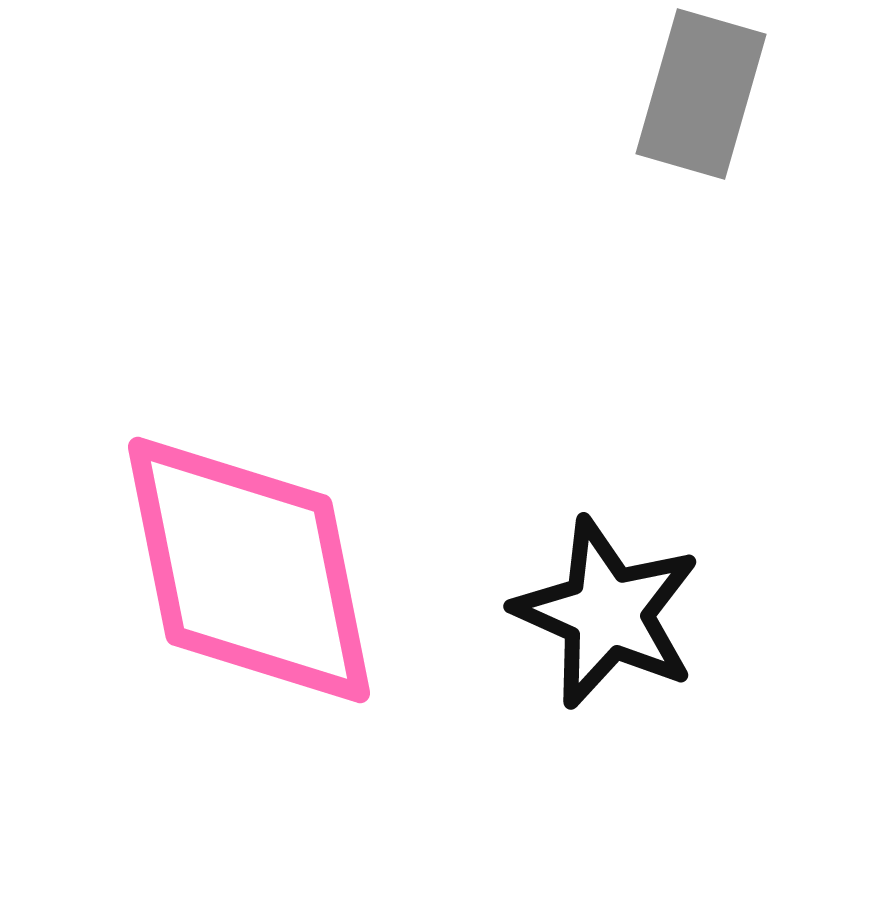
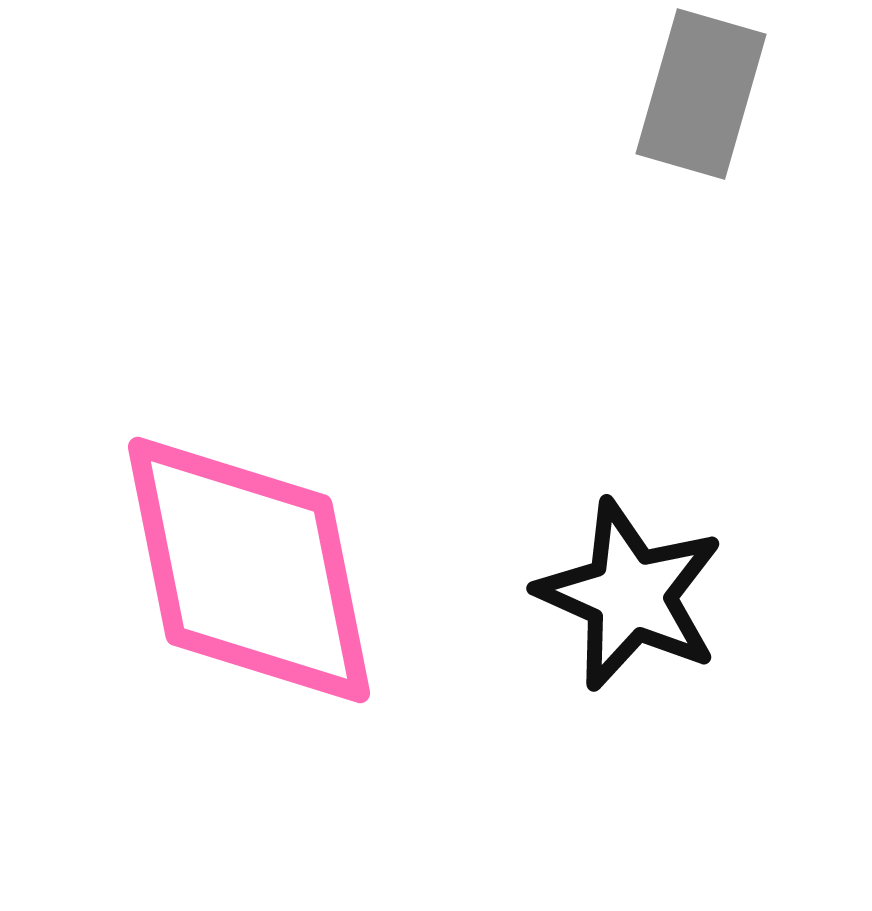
black star: moved 23 px right, 18 px up
